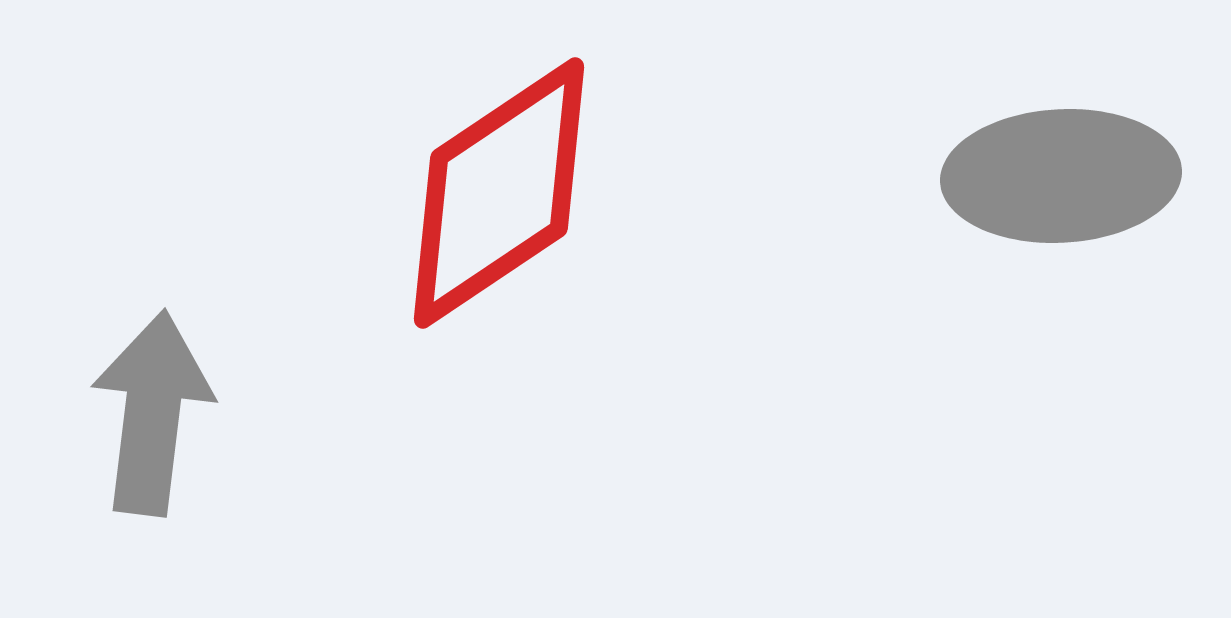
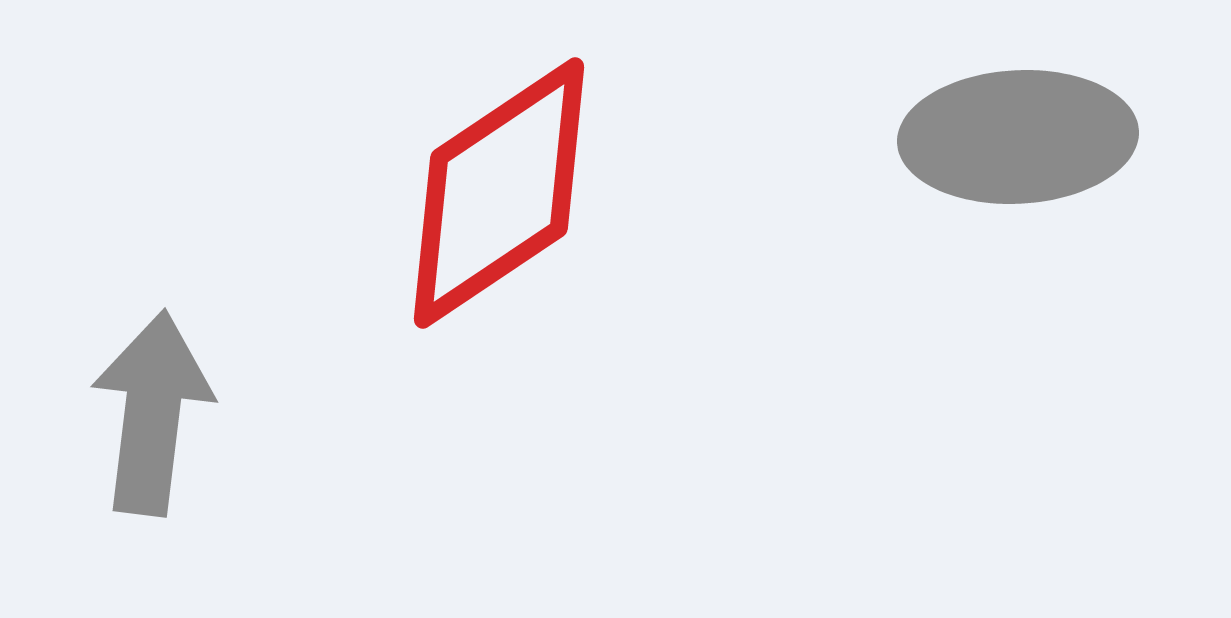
gray ellipse: moved 43 px left, 39 px up
